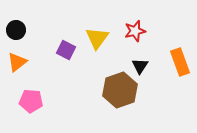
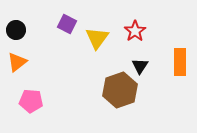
red star: rotated 20 degrees counterclockwise
purple square: moved 1 px right, 26 px up
orange rectangle: rotated 20 degrees clockwise
